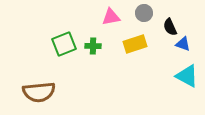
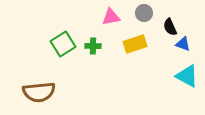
green square: moved 1 px left; rotated 10 degrees counterclockwise
